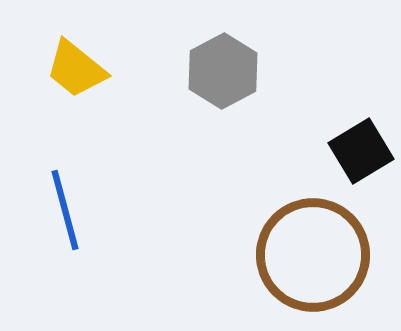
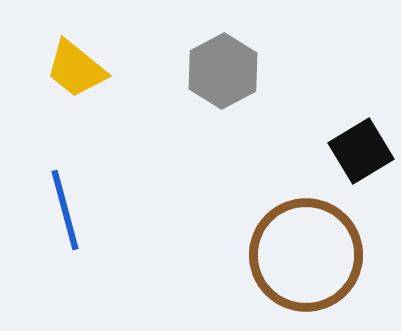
brown circle: moved 7 px left
